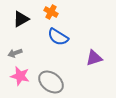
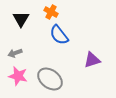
black triangle: rotated 30 degrees counterclockwise
blue semicircle: moved 1 px right, 2 px up; rotated 20 degrees clockwise
purple triangle: moved 2 px left, 2 px down
pink star: moved 2 px left
gray ellipse: moved 1 px left, 3 px up
